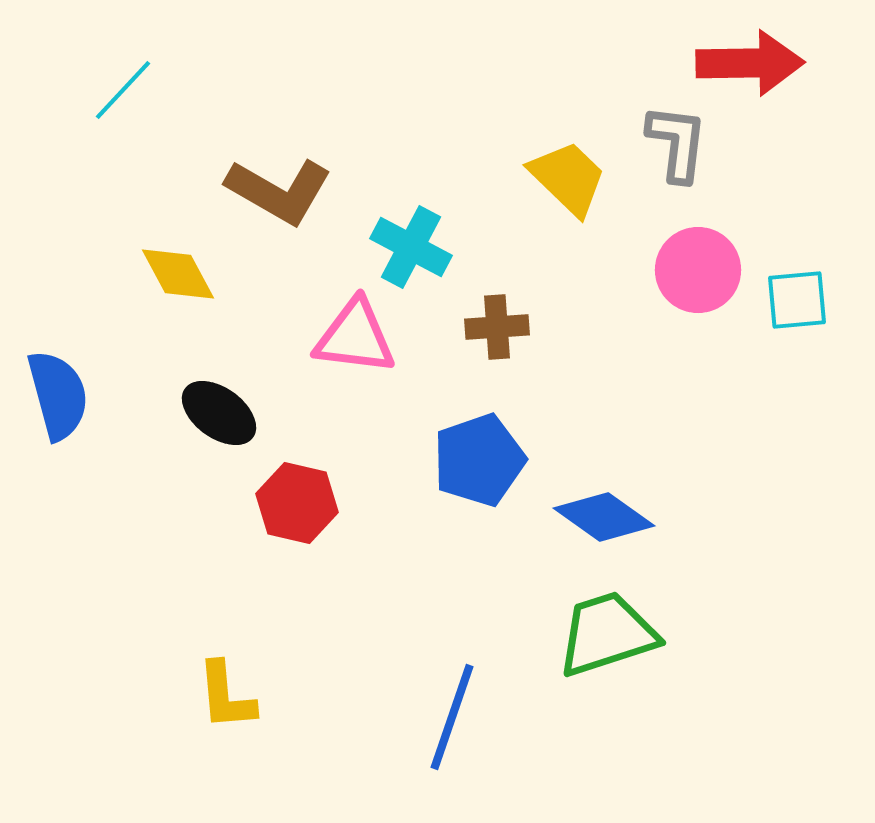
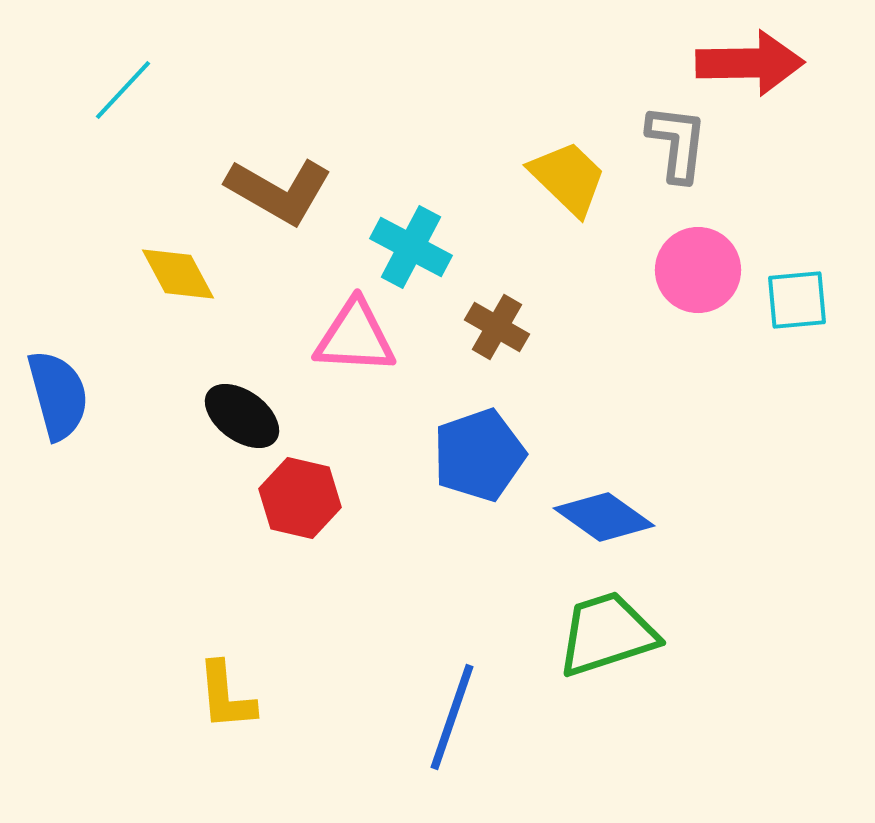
brown cross: rotated 34 degrees clockwise
pink triangle: rotated 4 degrees counterclockwise
black ellipse: moved 23 px right, 3 px down
blue pentagon: moved 5 px up
red hexagon: moved 3 px right, 5 px up
